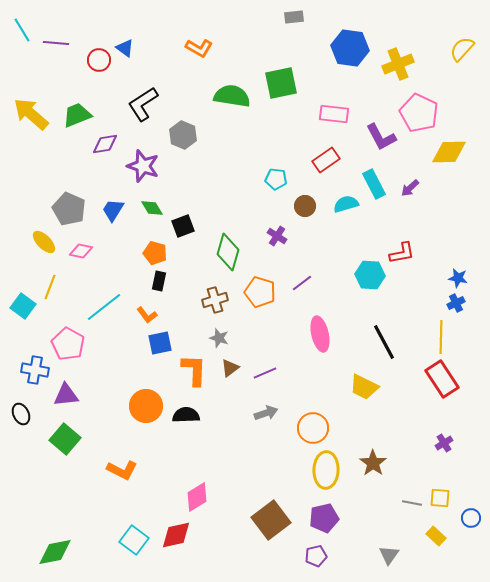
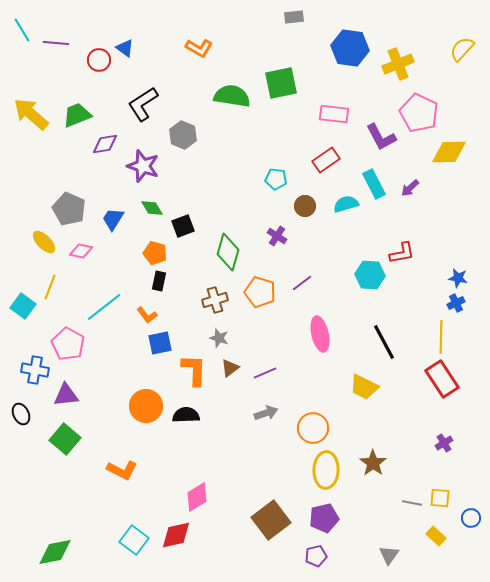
blue trapezoid at (113, 210): moved 9 px down
